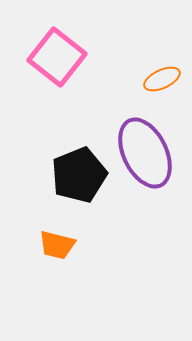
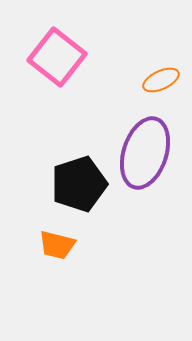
orange ellipse: moved 1 px left, 1 px down
purple ellipse: rotated 44 degrees clockwise
black pentagon: moved 9 px down; rotated 4 degrees clockwise
